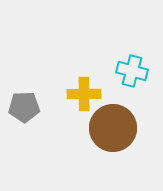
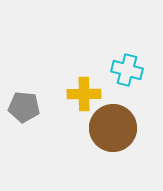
cyan cross: moved 5 px left, 1 px up
gray pentagon: rotated 8 degrees clockwise
